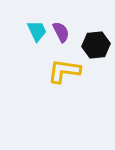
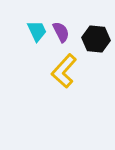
black hexagon: moved 6 px up; rotated 12 degrees clockwise
yellow L-shape: rotated 56 degrees counterclockwise
